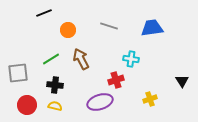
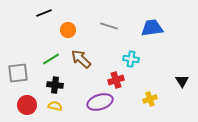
brown arrow: rotated 20 degrees counterclockwise
